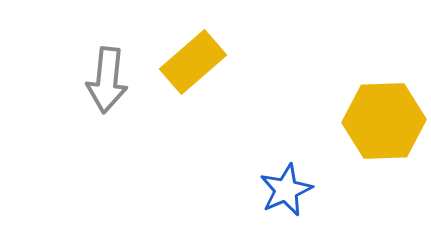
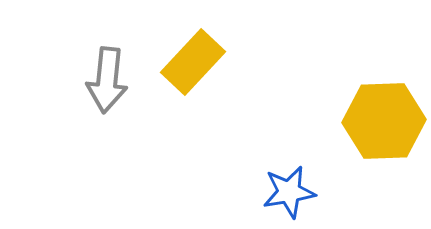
yellow rectangle: rotated 6 degrees counterclockwise
blue star: moved 3 px right, 2 px down; rotated 14 degrees clockwise
